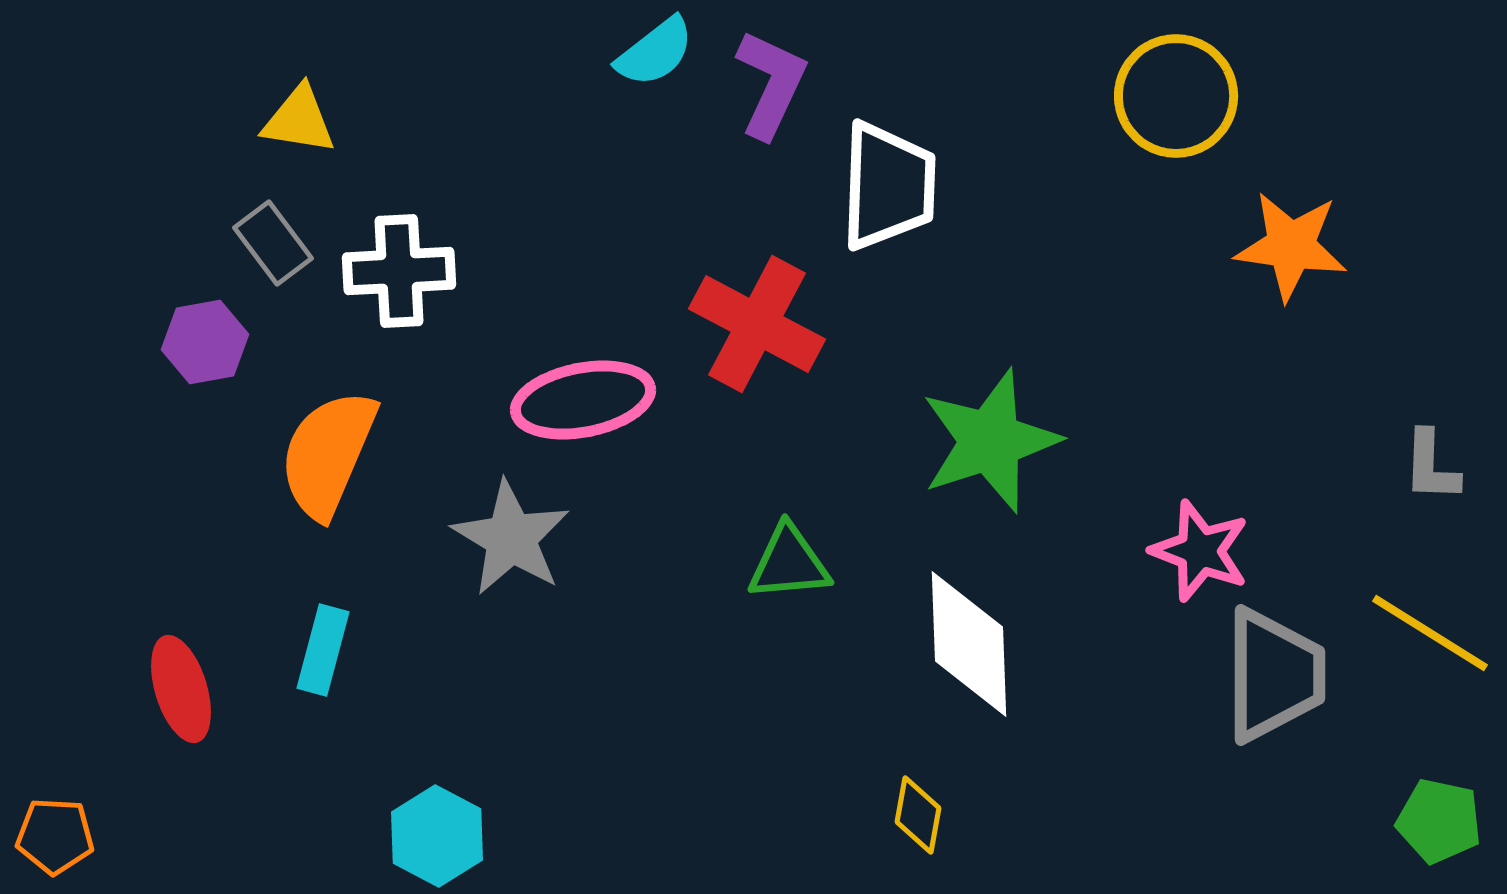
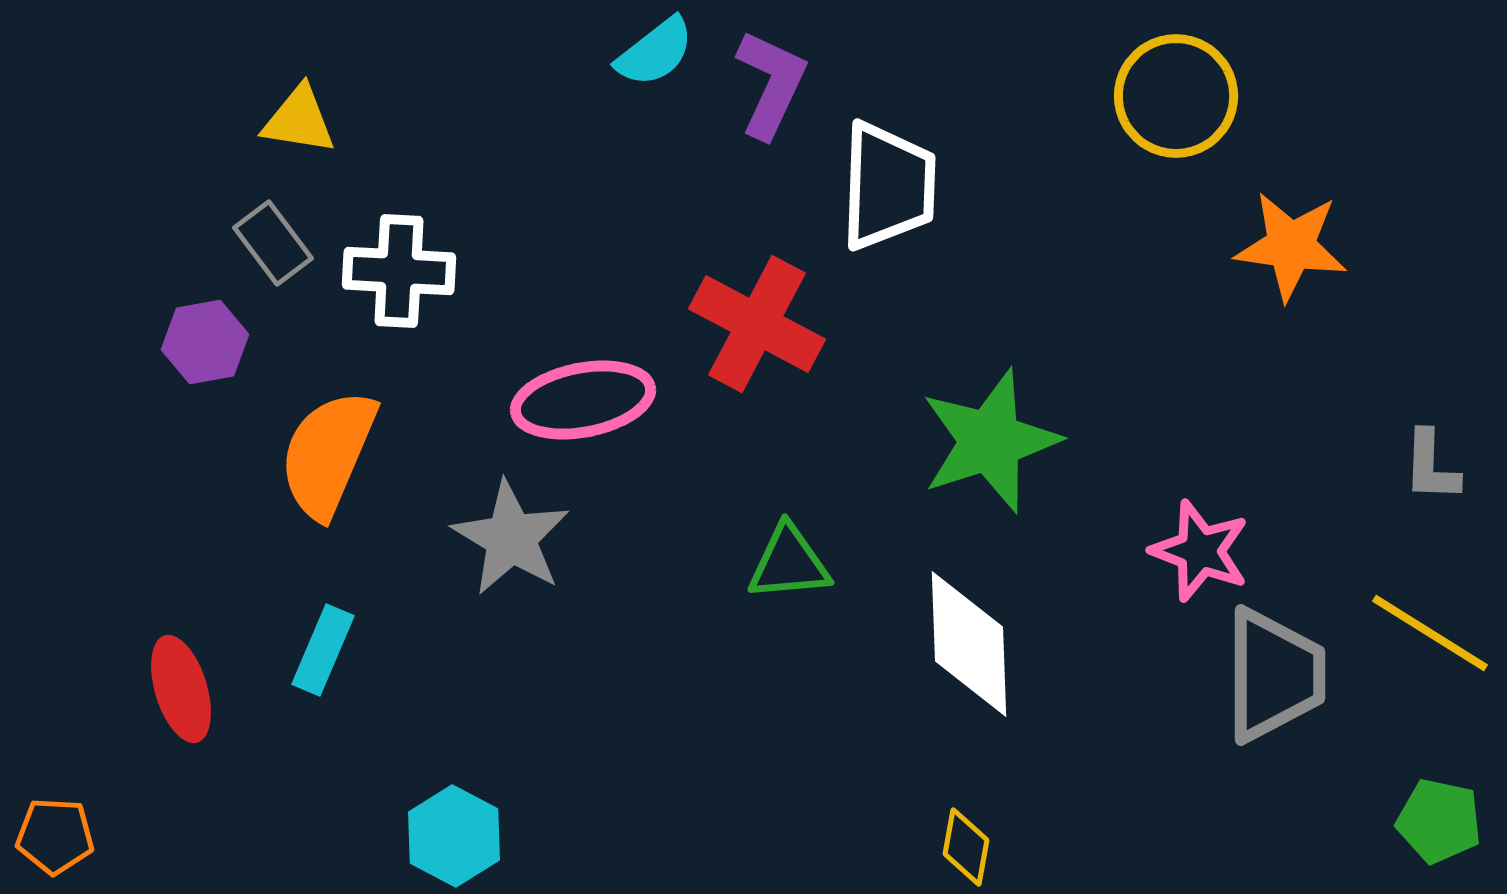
white cross: rotated 6 degrees clockwise
cyan rectangle: rotated 8 degrees clockwise
yellow diamond: moved 48 px right, 32 px down
cyan hexagon: moved 17 px right
